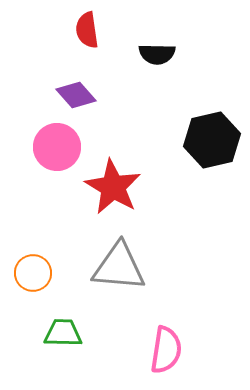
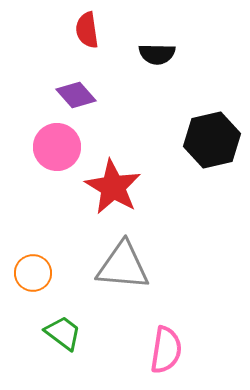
gray triangle: moved 4 px right, 1 px up
green trapezoid: rotated 36 degrees clockwise
